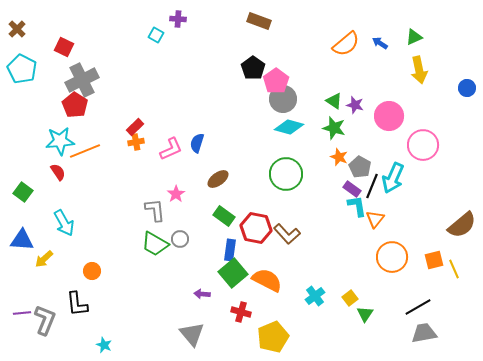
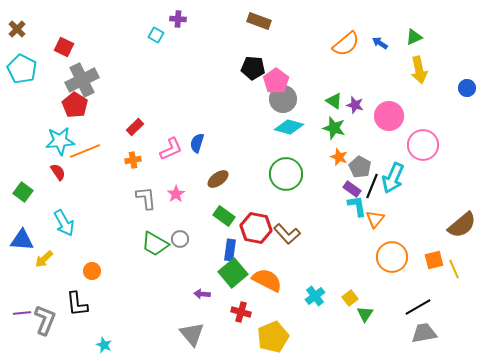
black pentagon at (253, 68): rotated 30 degrees counterclockwise
orange cross at (136, 142): moved 3 px left, 18 px down
gray L-shape at (155, 210): moved 9 px left, 12 px up
